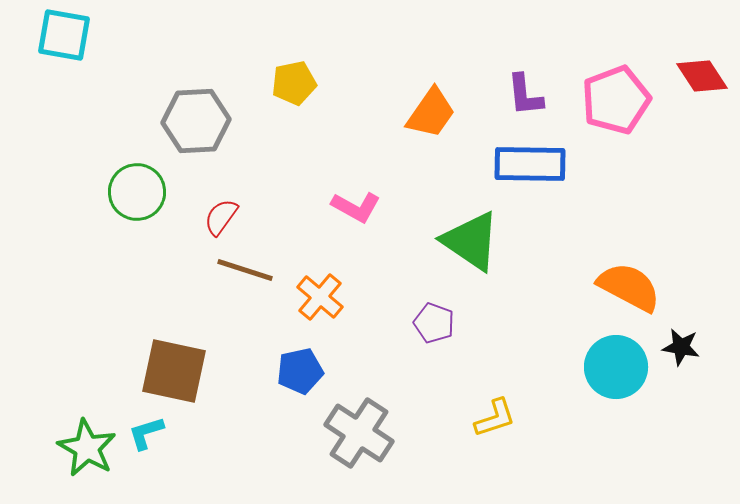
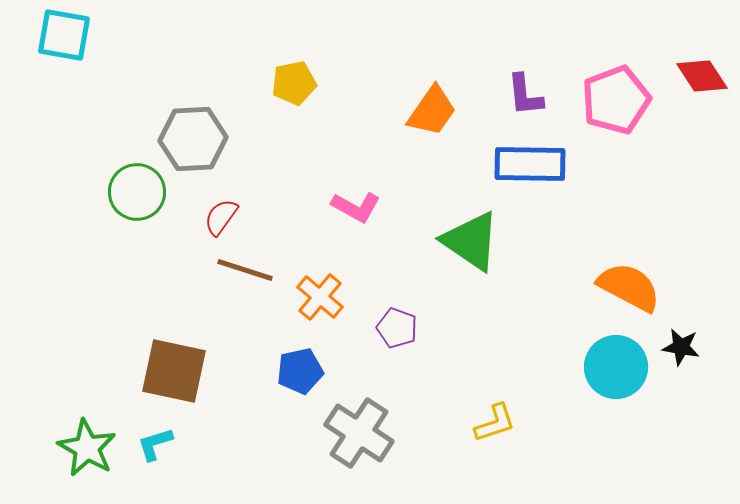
orange trapezoid: moved 1 px right, 2 px up
gray hexagon: moved 3 px left, 18 px down
purple pentagon: moved 37 px left, 5 px down
yellow L-shape: moved 5 px down
cyan L-shape: moved 9 px right, 11 px down
